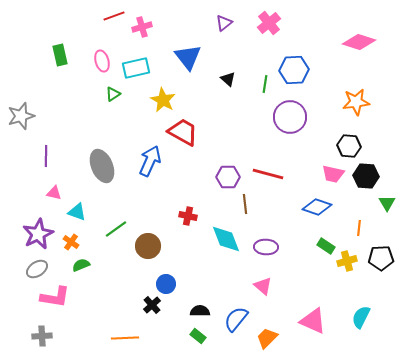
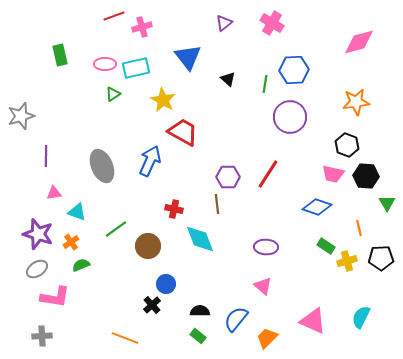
pink cross at (269, 23): moved 3 px right; rotated 20 degrees counterclockwise
pink diamond at (359, 42): rotated 32 degrees counterclockwise
pink ellipse at (102, 61): moved 3 px right, 3 px down; rotated 75 degrees counterclockwise
black hexagon at (349, 146): moved 2 px left, 1 px up; rotated 15 degrees clockwise
red line at (268, 174): rotated 72 degrees counterclockwise
pink triangle at (54, 193): rotated 21 degrees counterclockwise
brown line at (245, 204): moved 28 px left
red cross at (188, 216): moved 14 px left, 7 px up
orange line at (359, 228): rotated 21 degrees counterclockwise
purple star at (38, 234): rotated 28 degrees counterclockwise
cyan diamond at (226, 239): moved 26 px left
orange cross at (71, 242): rotated 21 degrees clockwise
orange line at (125, 338): rotated 24 degrees clockwise
